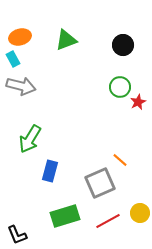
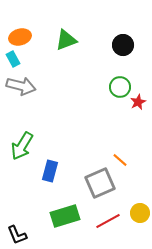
green arrow: moved 8 px left, 7 px down
